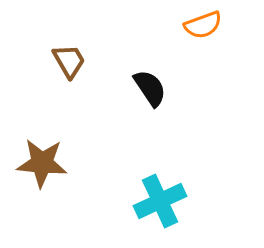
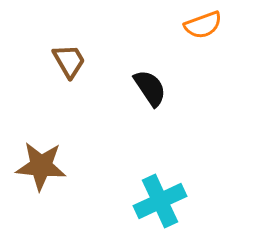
brown star: moved 1 px left, 3 px down
